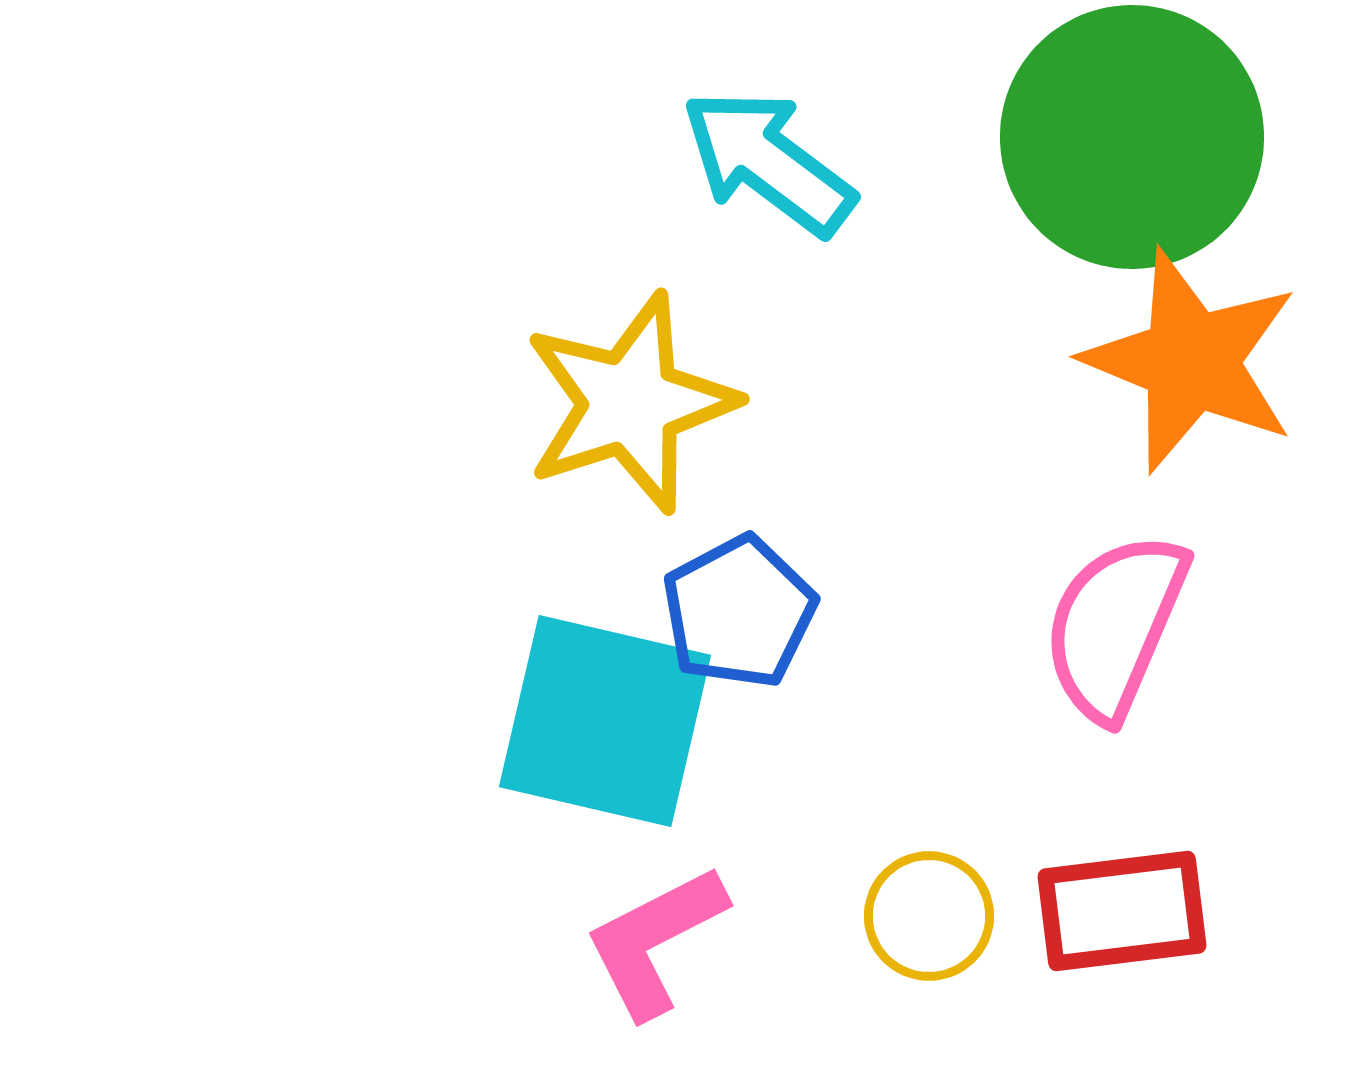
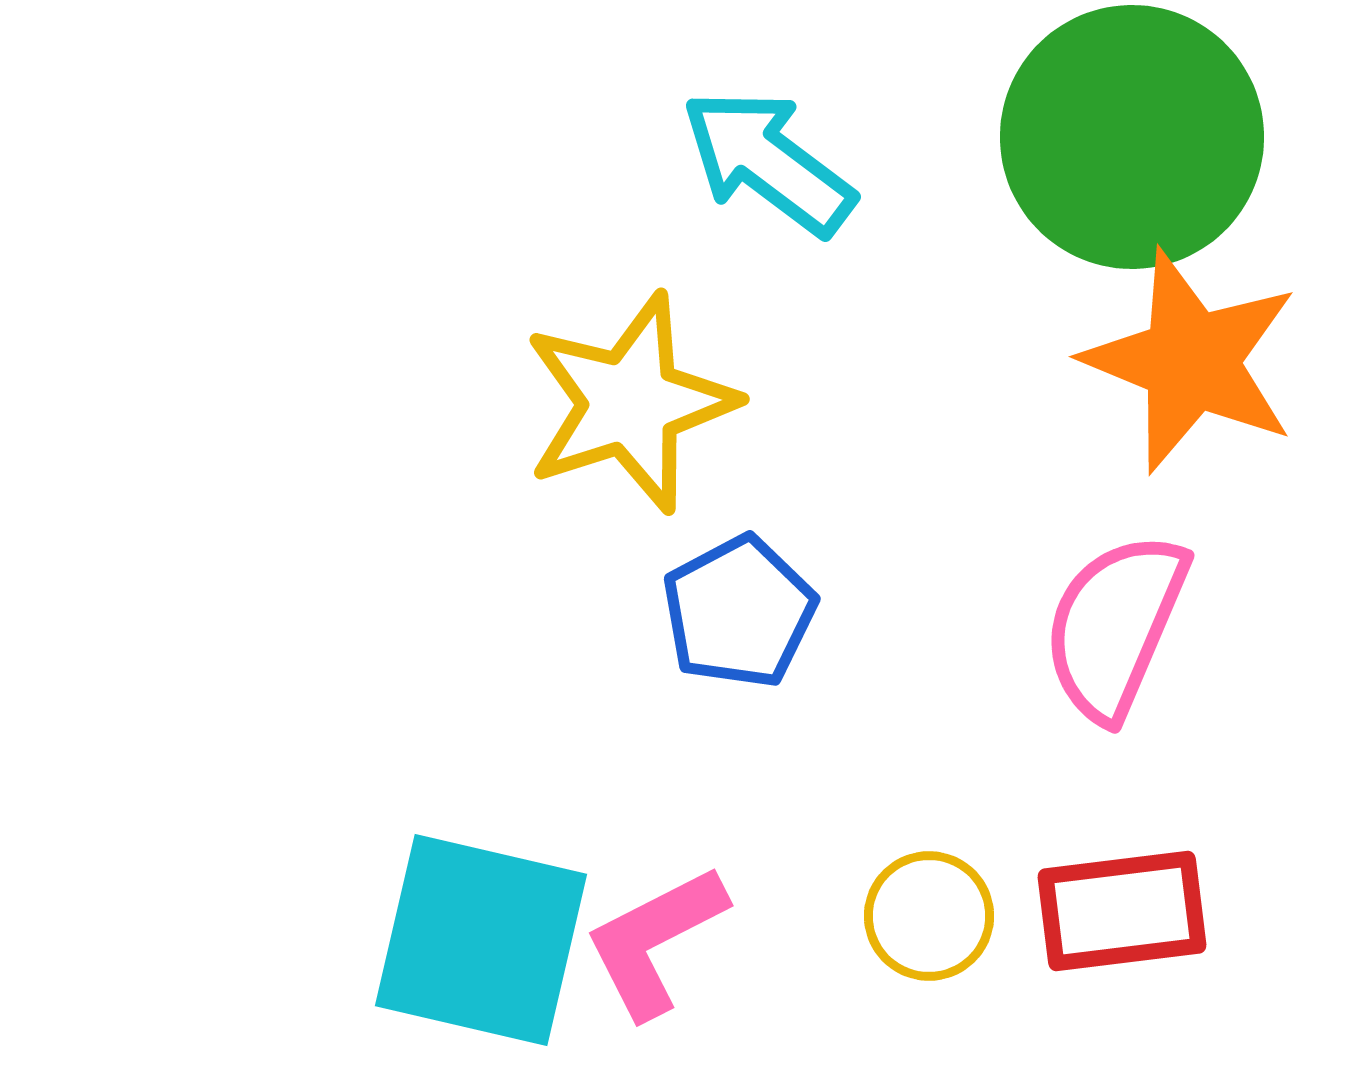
cyan square: moved 124 px left, 219 px down
